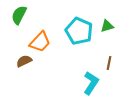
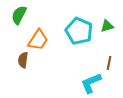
orange trapezoid: moved 2 px left, 2 px up; rotated 10 degrees counterclockwise
brown semicircle: moved 1 px left, 1 px up; rotated 56 degrees counterclockwise
cyan L-shape: rotated 145 degrees counterclockwise
